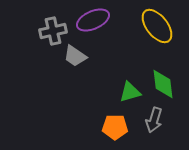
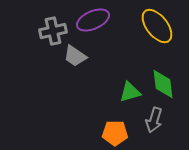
orange pentagon: moved 6 px down
